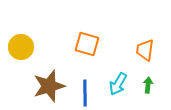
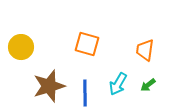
green arrow: rotated 133 degrees counterclockwise
